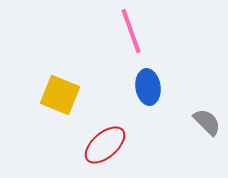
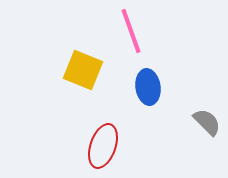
yellow square: moved 23 px right, 25 px up
red ellipse: moved 2 px left, 1 px down; rotated 30 degrees counterclockwise
